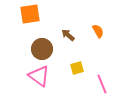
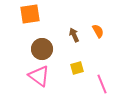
brown arrow: moved 6 px right; rotated 24 degrees clockwise
